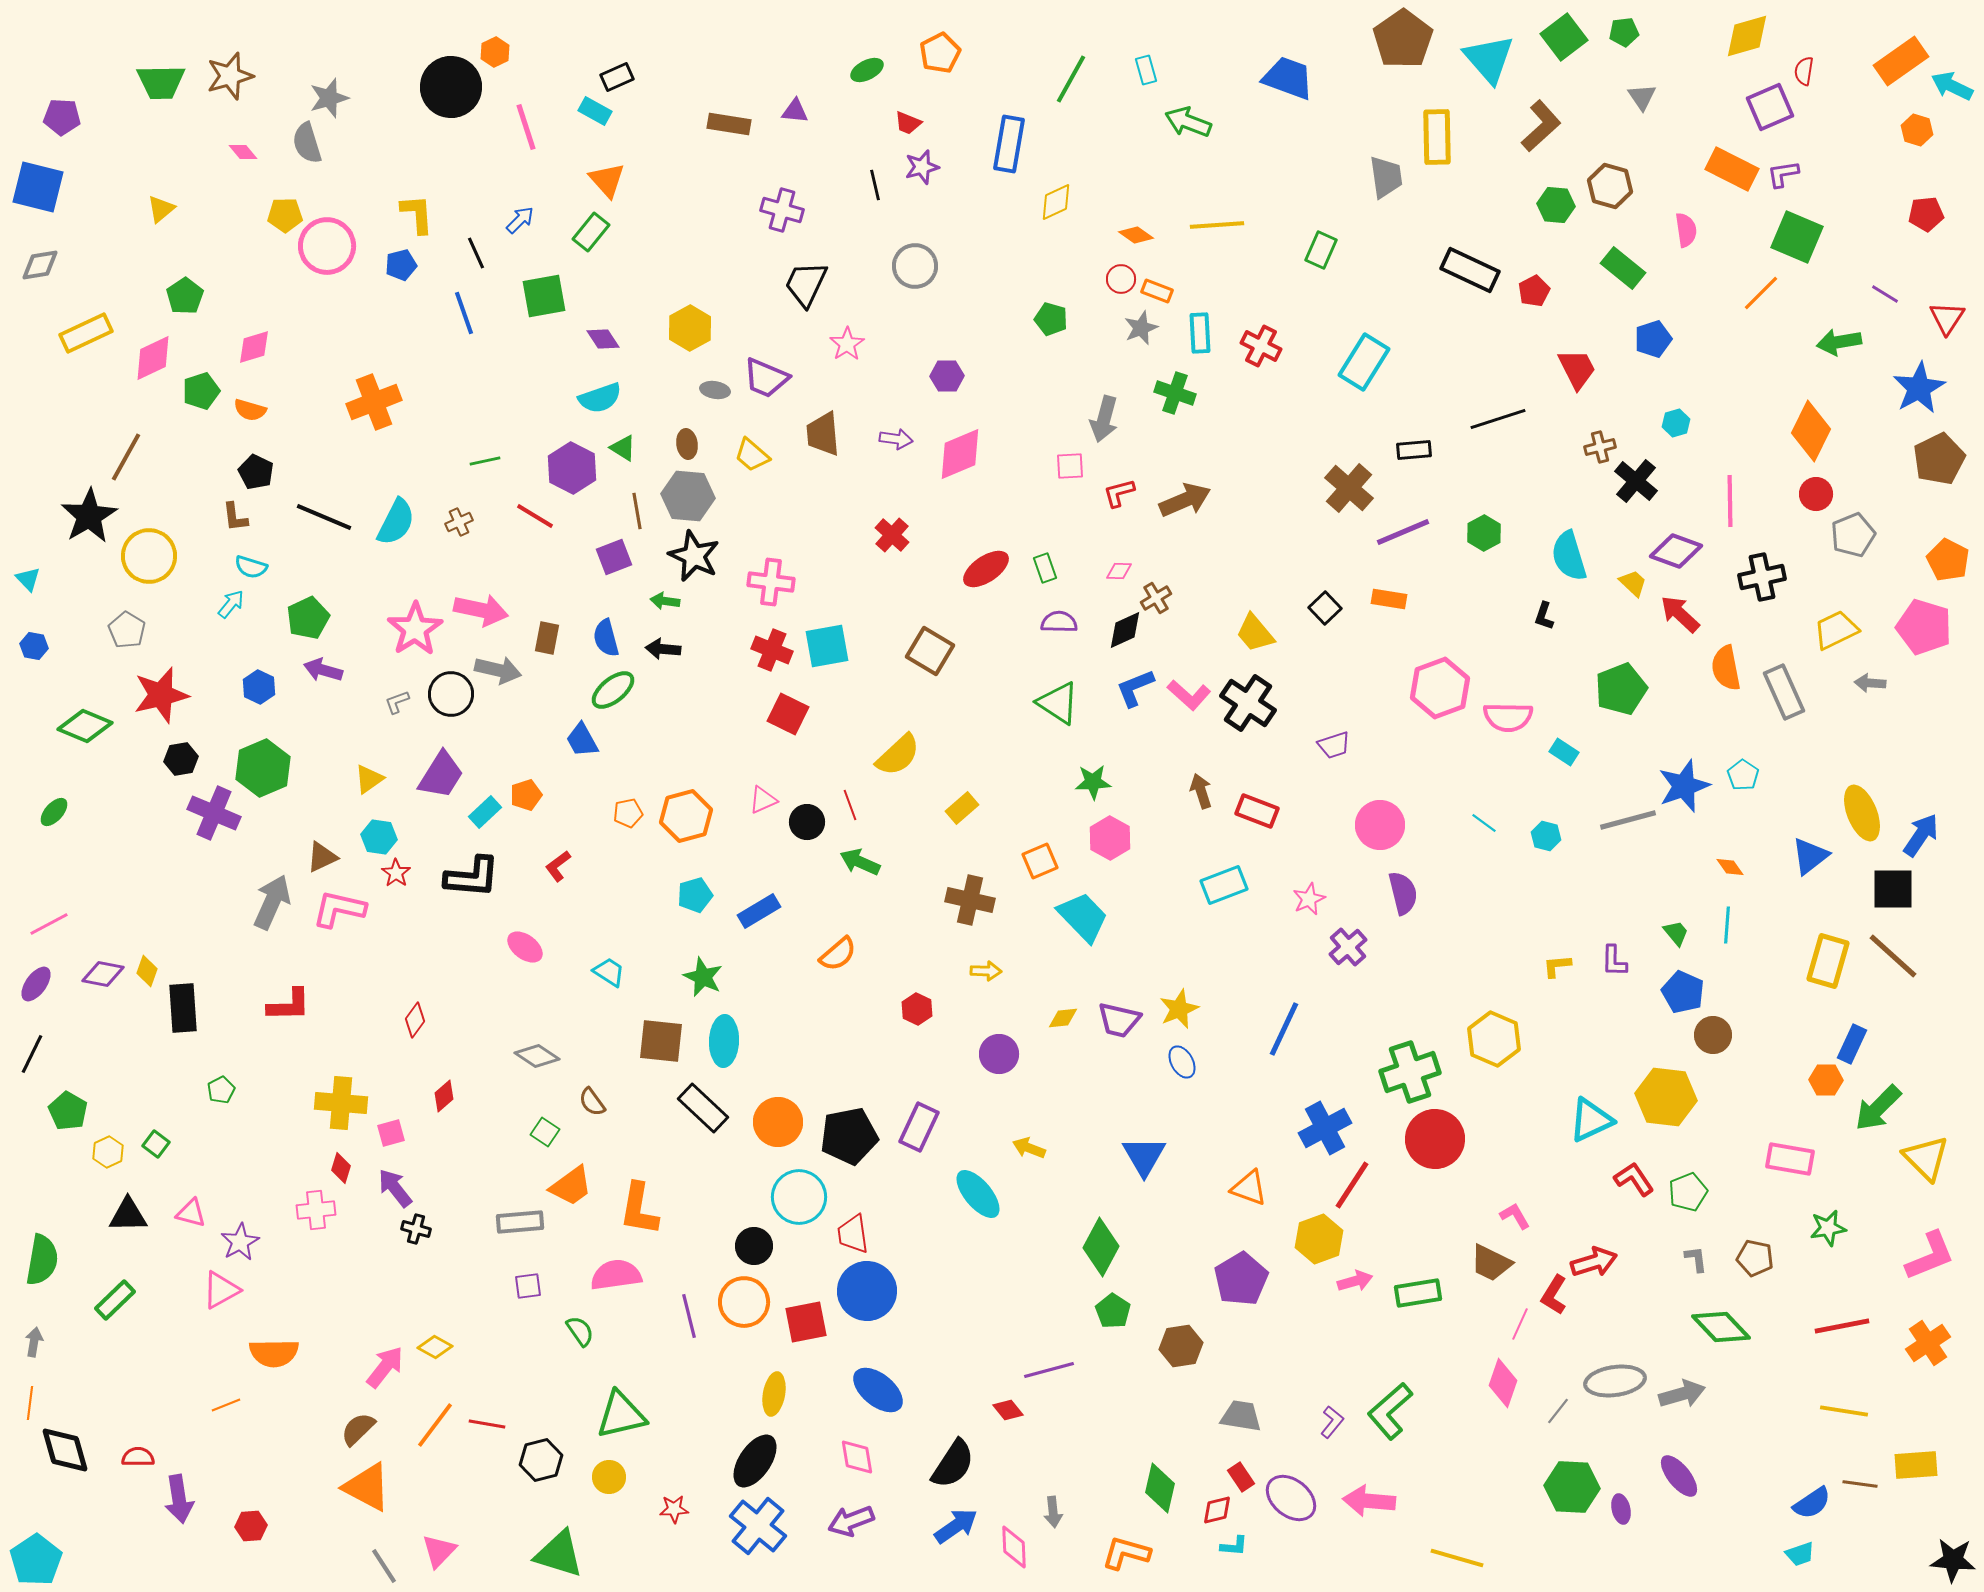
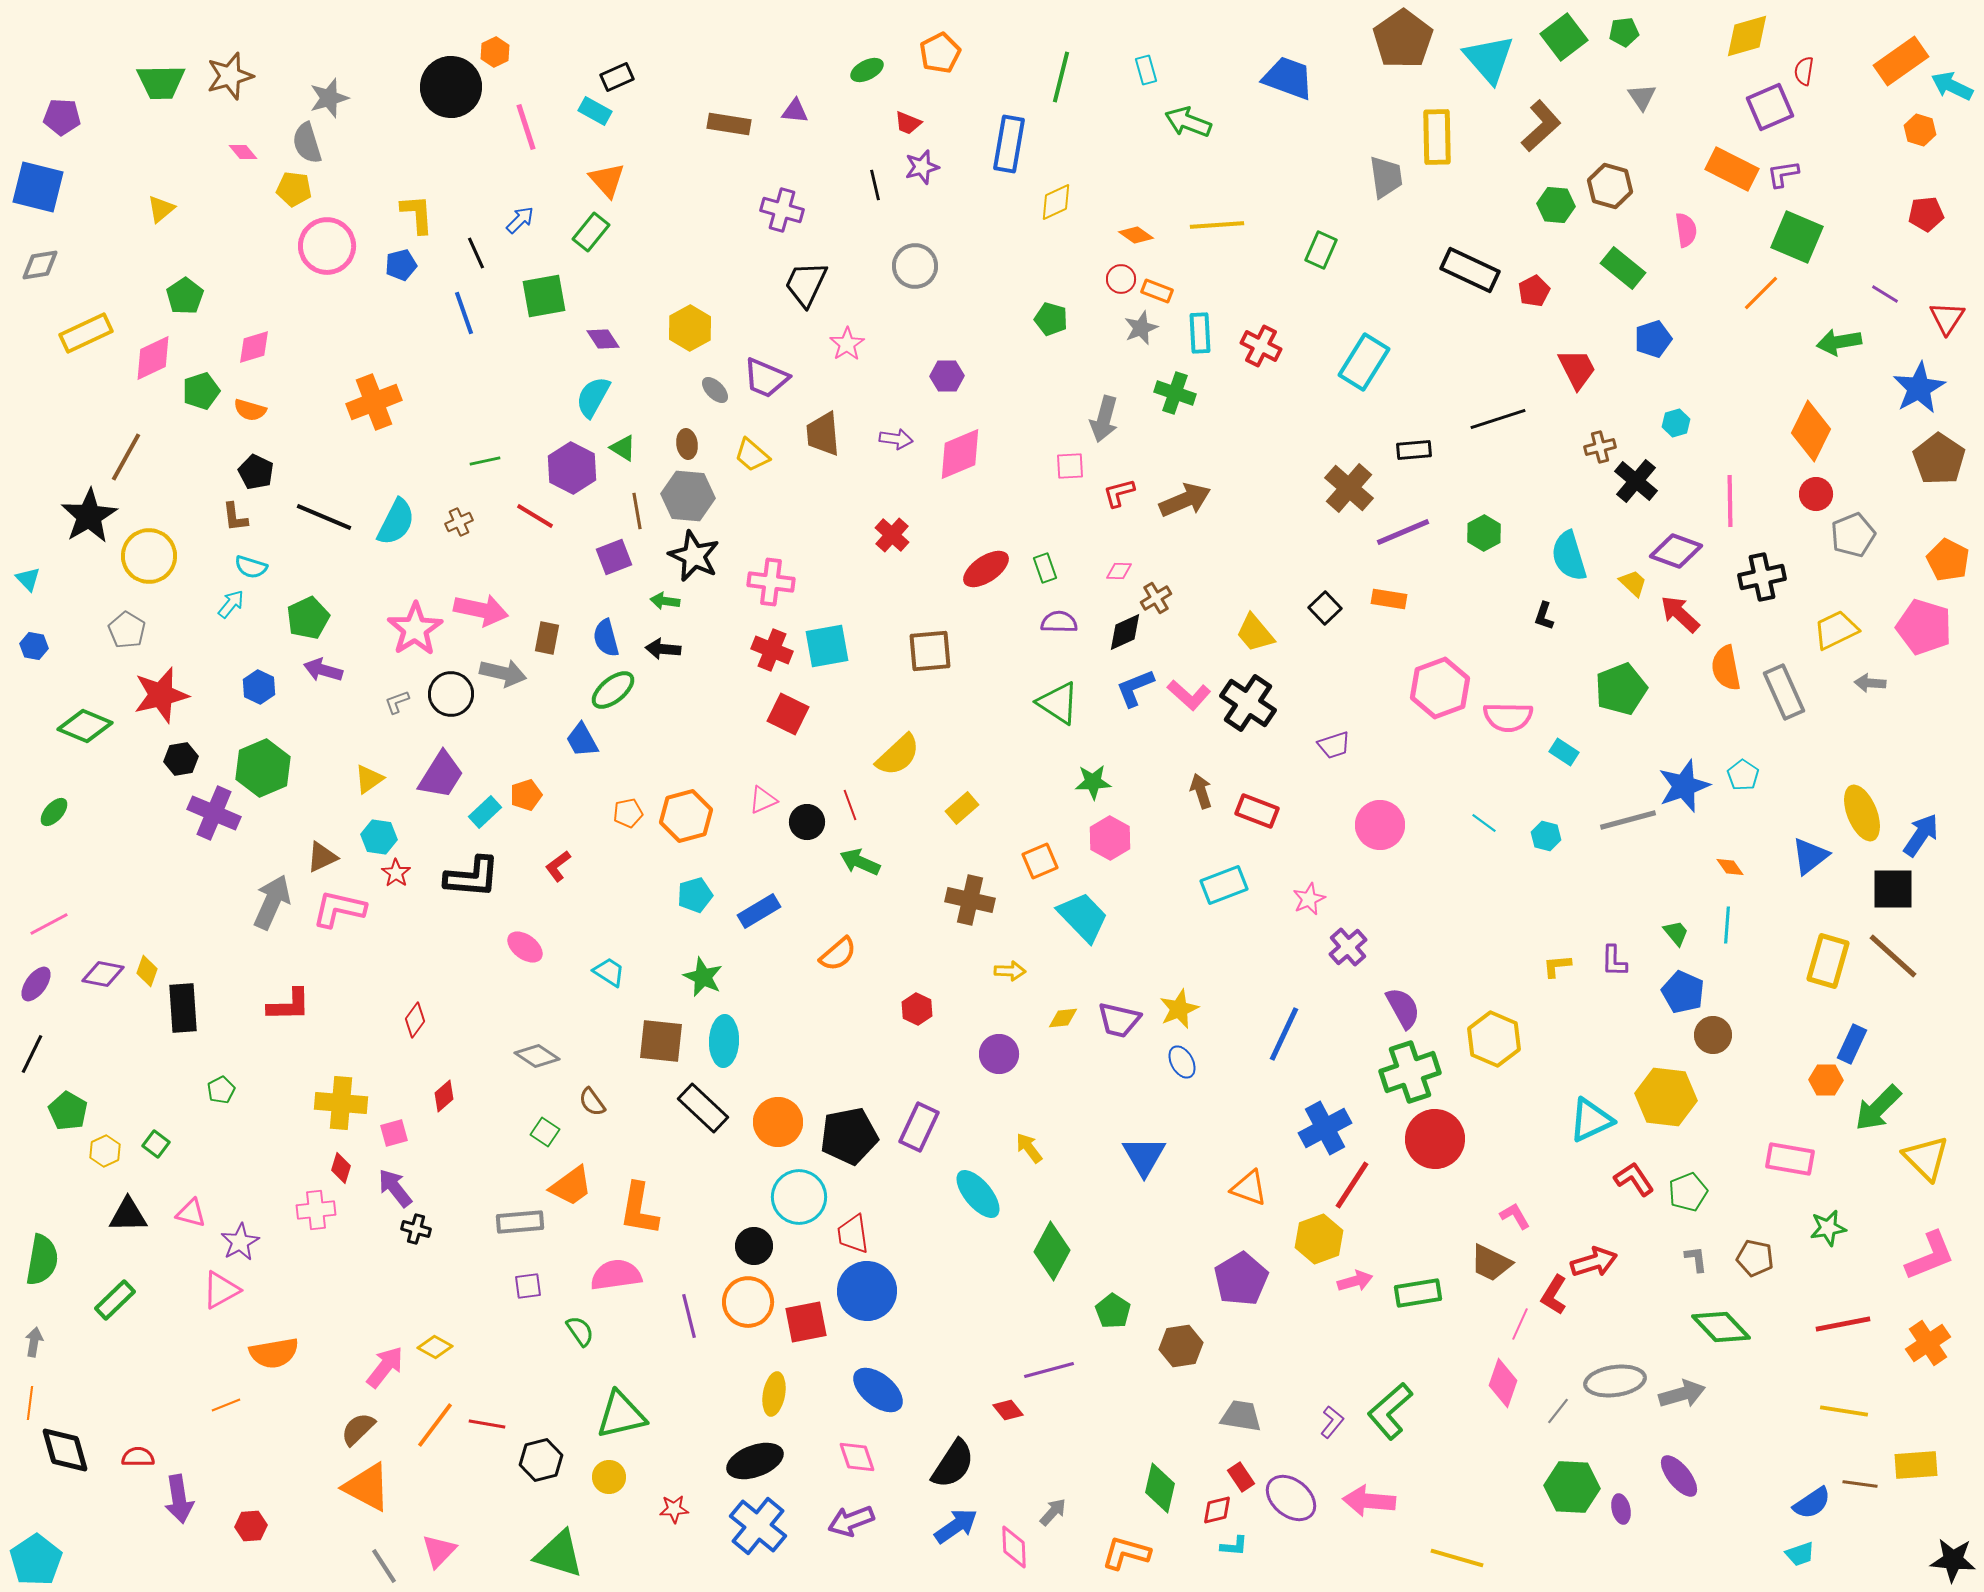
green line at (1071, 79): moved 10 px left, 2 px up; rotated 15 degrees counterclockwise
orange hexagon at (1917, 130): moved 3 px right
yellow pentagon at (285, 215): moved 9 px right, 26 px up; rotated 8 degrees clockwise
gray ellipse at (715, 390): rotated 36 degrees clockwise
cyan semicircle at (600, 398): moved 7 px left, 1 px up; rotated 138 degrees clockwise
brown pentagon at (1939, 459): rotated 12 degrees counterclockwise
black diamond at (1125, 630): moved 2 px down
brown square at (930, 651): rotated 36 degrees counterclockwise
gray arrow at (498, 670): moved 5 px right, 3 px down
purple semicircle at (1403, 893): moved 115 px down; rotated 15 degrees counterclockwise
yellow arrow at (986, 971): moved 24 px right
blue line at (1284, 1029): moved 5 px down
pink square at (391, 1133): moved 3 px right
yellow arrow at (1029, 1148): rotated 32 degrees clockwise
yellow hexagon at (108, 1152): moved 3 px left, 1 px up
green diamond at (1101, 1247): moved 49 px left, 4 px down
orange circle at (744, 1302): moved 4 px right
red line at (1842, 1326): moved 1 px right, 2 px up
orange semicircle at (274, 1353): rotated 9 degrees counterclockwise
pink diamond at (857, 1457): rotated 9 degrees counterclockwise
black ellipse at (755, 1461): rotated 36 degrees clockwise
gray arrow at (1053, 1512): rotated 132 degrees counterclockwise
